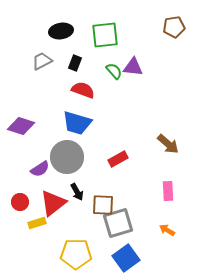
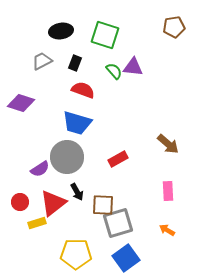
green square: rotated 24 degrees clockwise
purple diamond: moved 23 px up
